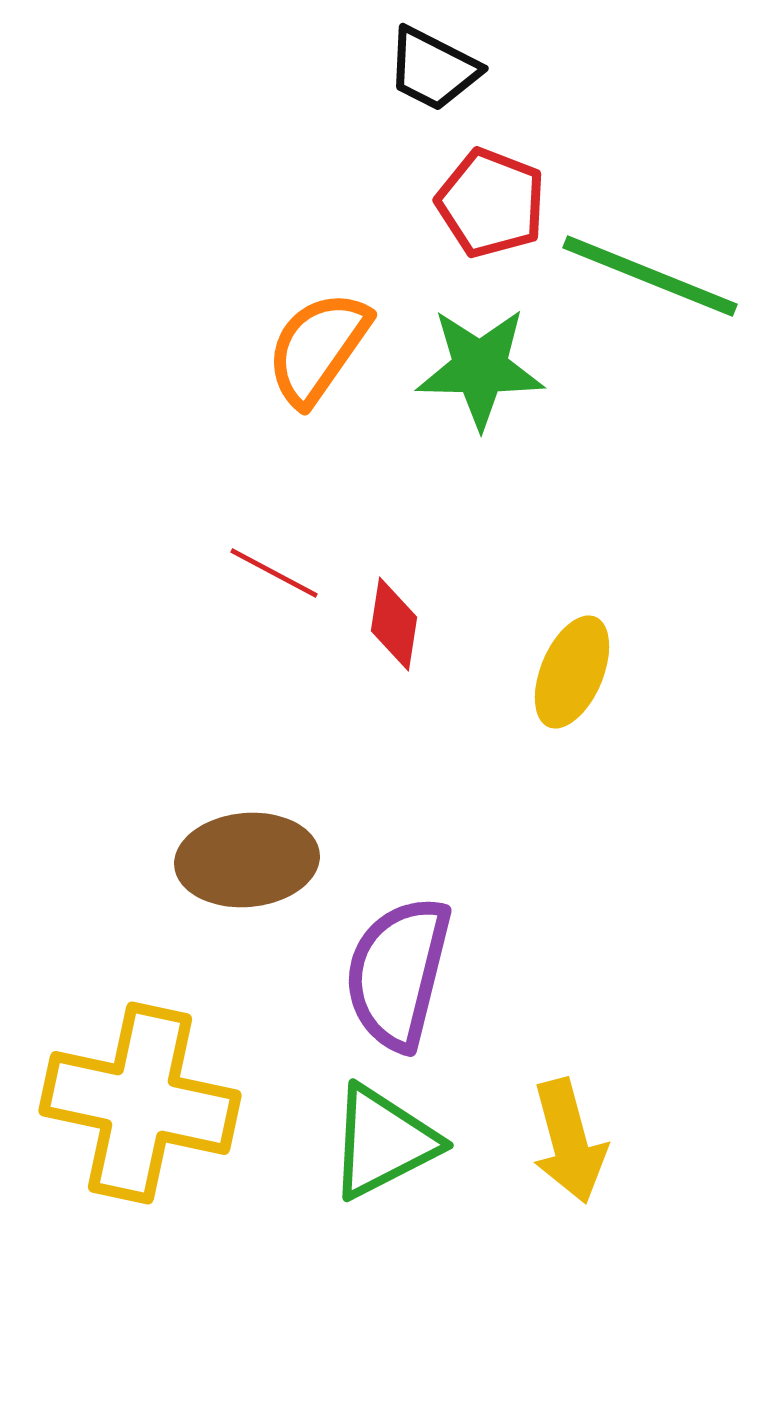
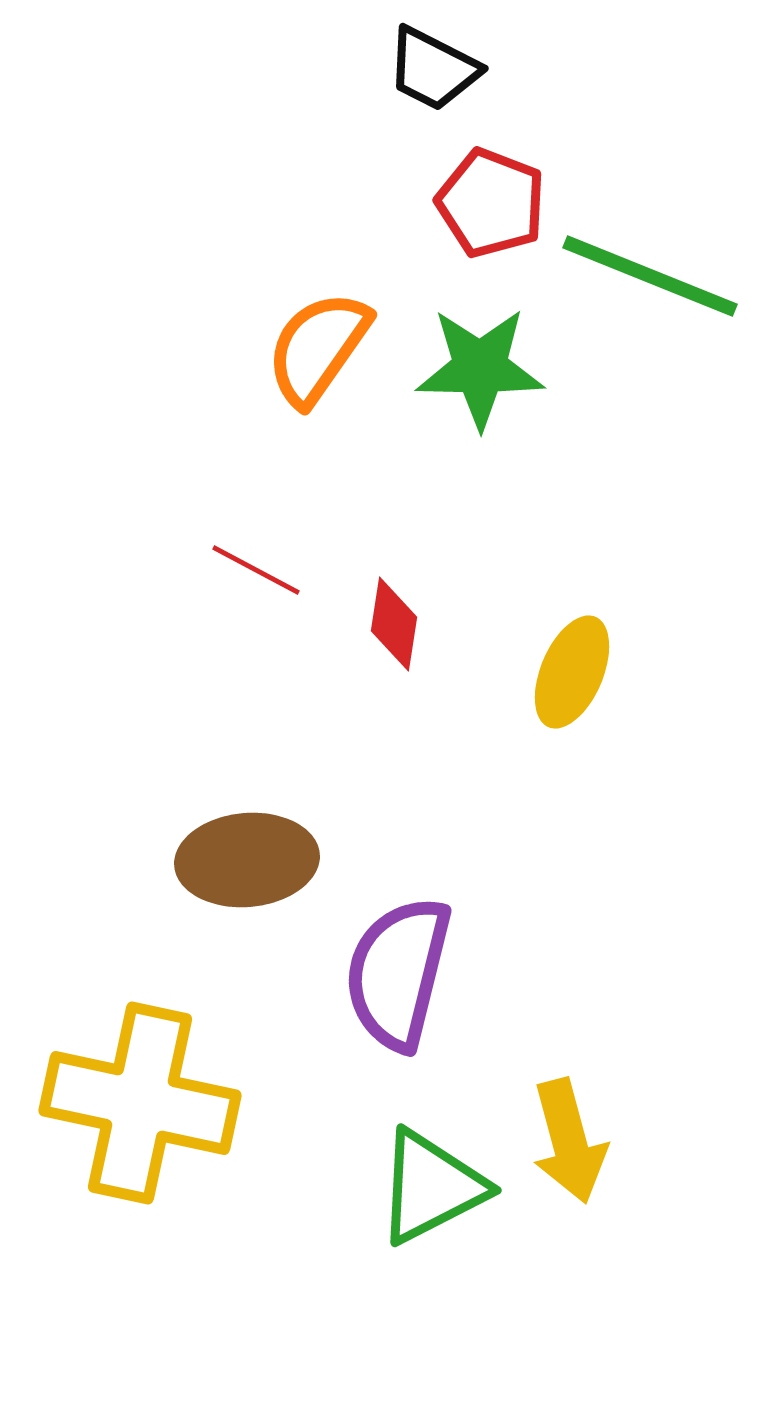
red line: moved 18 px left, 3 px up
green triangle: moved 48 px right, 45 px down
